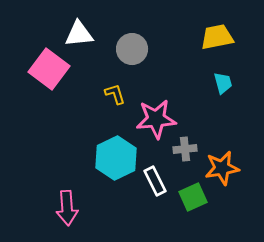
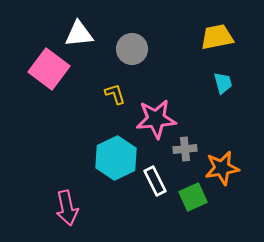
pink arrow: rotated 8 degrees counterclockwise
